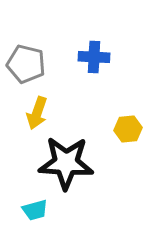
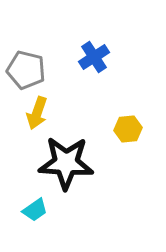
blue cross: rotated 36 degrees counterclockwise
gray pentagon: moved 6 px down
cyan trapezoid: rotated 20 degrees counterclockwise
